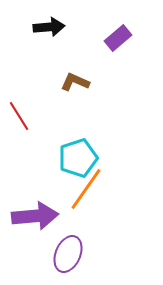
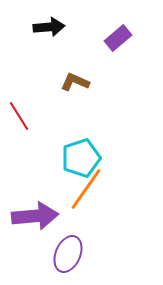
cyan pentagon: moved 3 px right
